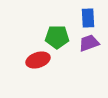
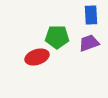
blue rectangle: moved 3 px right, 3 px up
red ellipse: moved 1 px left, 3 px up
